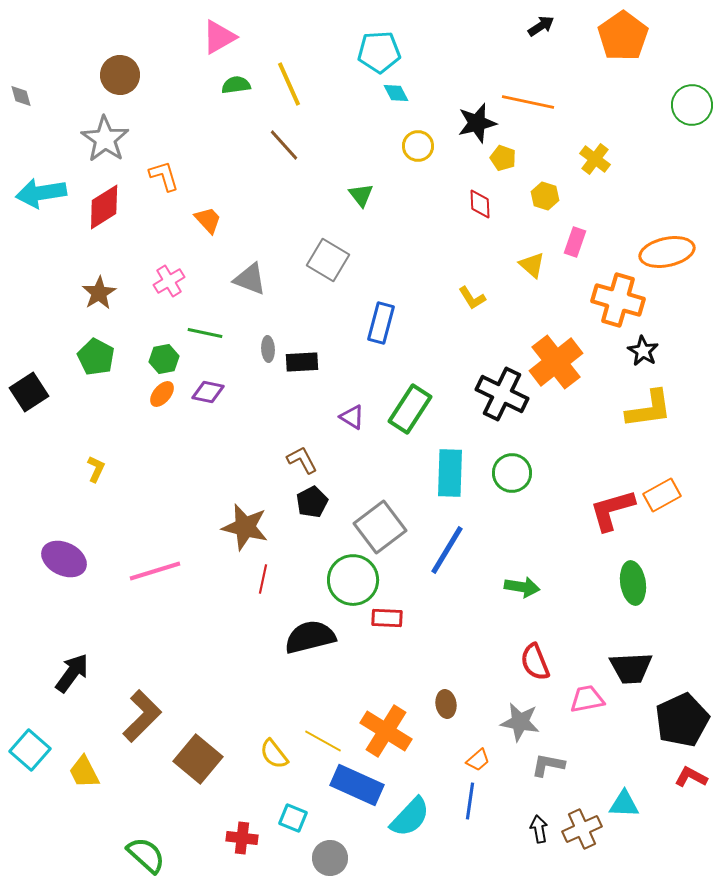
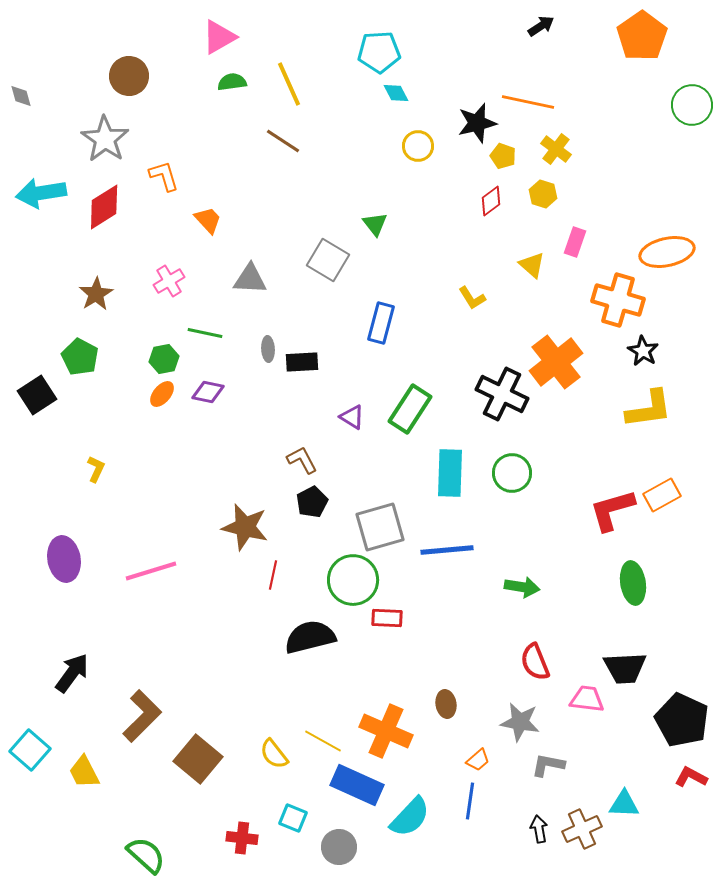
orange pentagon at (623, 36): moved 19 px right
brown circle at (120, 75): moved 9 px right, 1 px down
green semicircle at (236, 85): moved 4 px left, 3 px up
brown line at (284, 145): moved 1 px left, 4 px up; rotated 15 degrees counterclockwise
yellow pentagon at (503, 158): moved 2 px up
yellow cross at (595, 159): moved 39 px left, 10 px up
green triangle at (361, 195): moved 14 px right, 29 px down
yellow hexagon at (545, 196): moved 2 px left, 2 px up
red diamond at (480, 204): moved 11 px right, 3 px up; rotated 56 degrees clockwise
gray triangle at (250, 279): rotated 18 degrees counterclockwise
brown star at (99, 293): moved 3 px left, 1 px down
green pentagon at (96, 357): moved 16 px left
black square at (29, 392): moved 8 px right, 3 px down
gray square at (380, 527): rotated 21 degrees clockwise
blue line at (447, 550): rotated 54 degrees clockwise
purple ellipse at (64, 559): rotated 54 degrees clockwise
pink line at (155, 571): moved 4 px left
red line at (263, 579): moved 10 px right, 4 px up
black trapezoid at (631, 668): moved 6 px left
pink trapezoid at (587, 699): rotated 18 degrees clockwise
black pentagon at (682, 720): rotated 22 degrees counterclockwise
orange cross at (386, 731): rotated 9 degrees counterclockwise
gray circle at (330, 858): moved 9 px right, 11 px up
